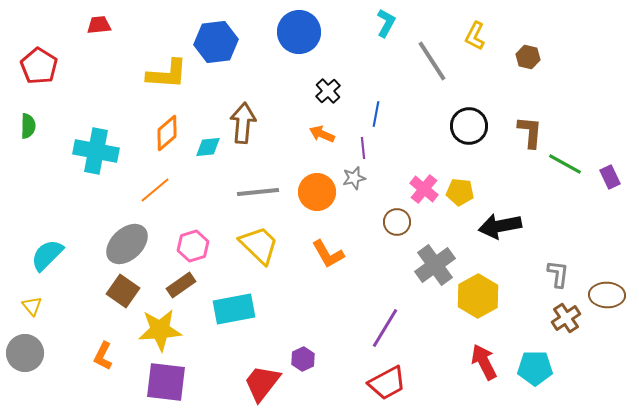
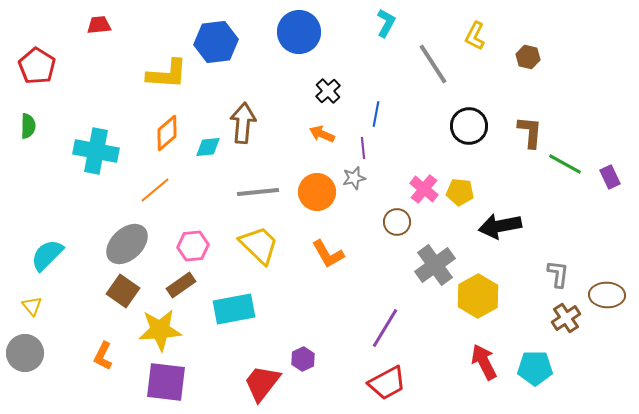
gray line at (432, 61): moved 1 px right, 3 px down
red pentagon at (39, 66): moved 2 px left
pink hexagon at (193, 246): rotated 12 degrees clockwise
